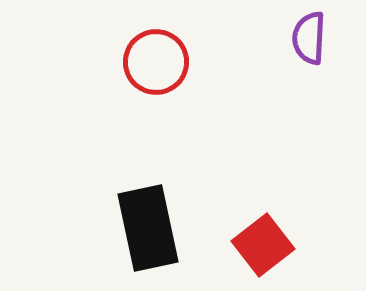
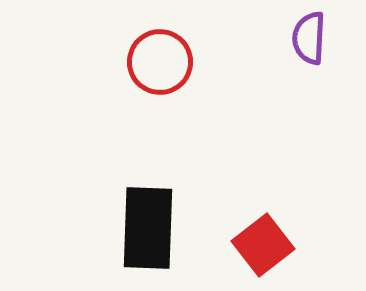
red circle: moved 4 px right
black rectangle: rotated 14 degrees clockwise
